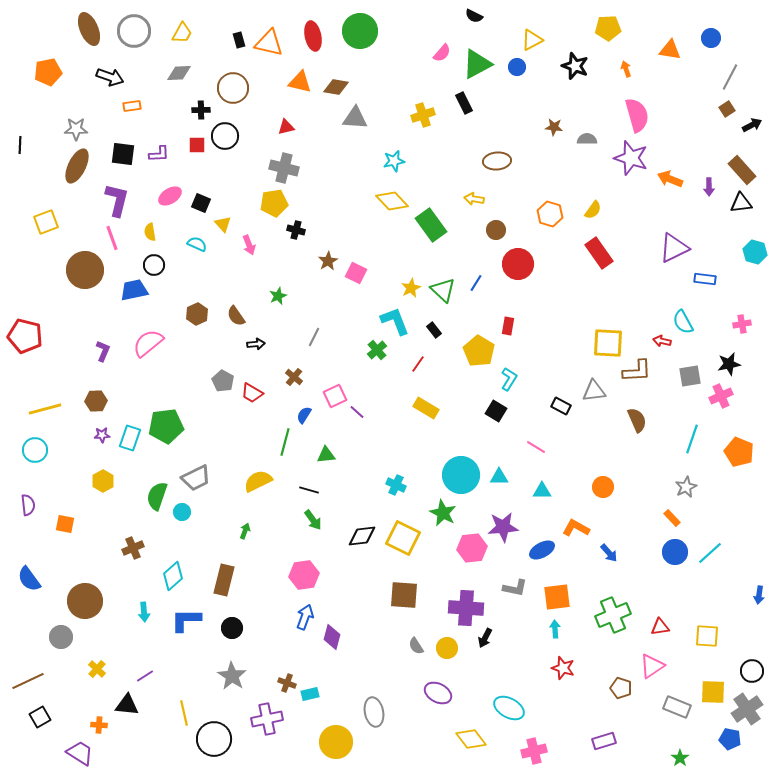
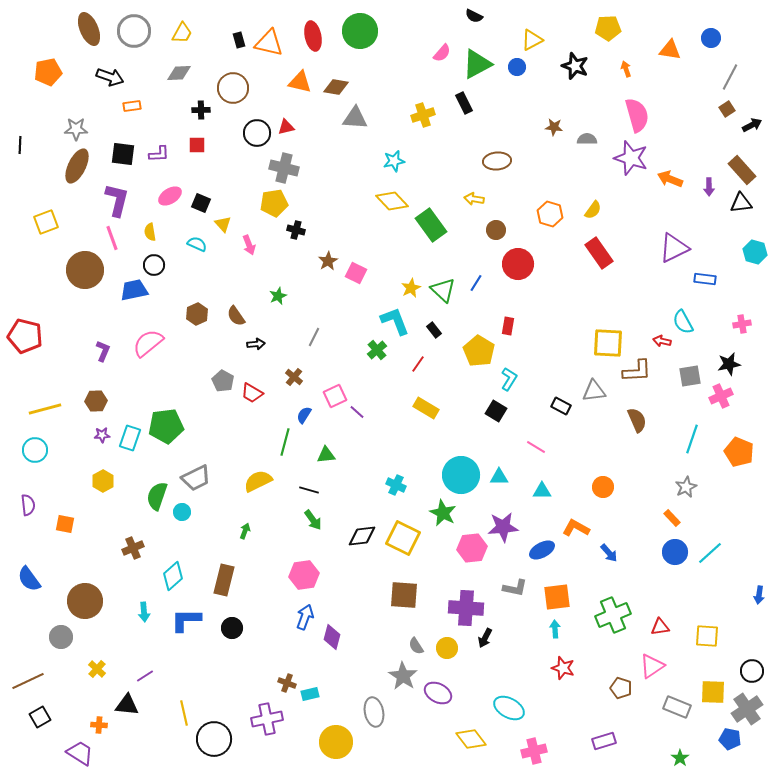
black circle at (225, 136): moved 32 px right, 3 px up
gray star at (232, 676): moved 171 px right
